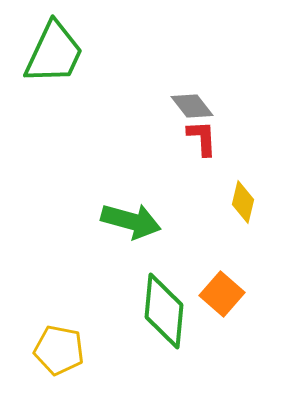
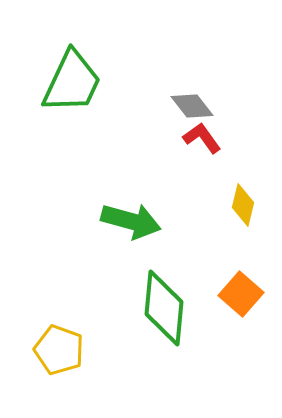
green trapezoid: moved 18 px right, 29 px down
red L-shape: rotated 33 degrees counterclockwise
yellow diamond: moved 3 px down
orange square: moved 19 px right
green diamond: moved 3 px up
yellow pentagon: rotated 9 degrees clockwise
